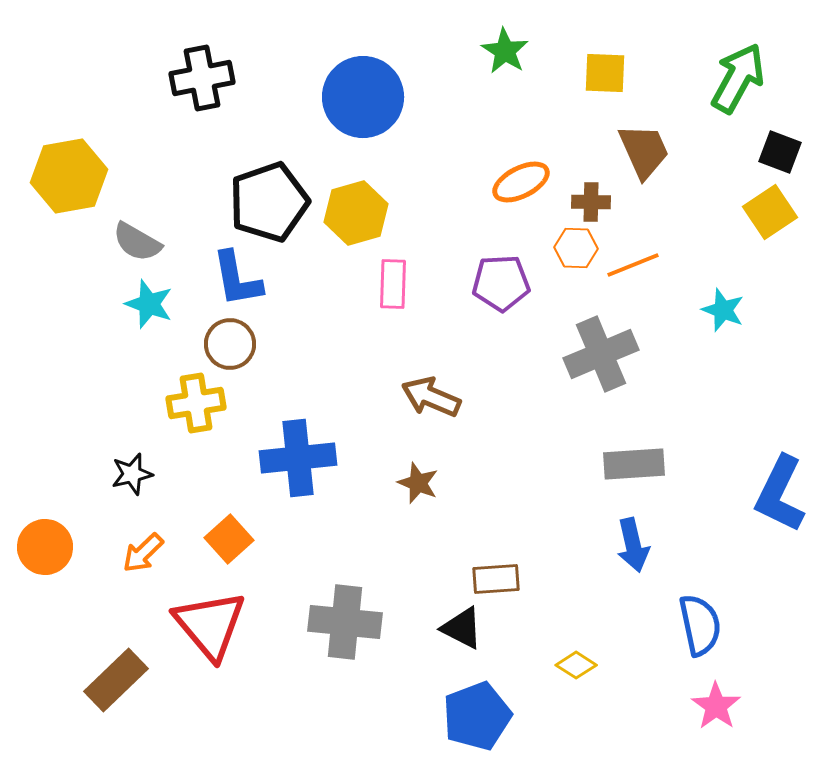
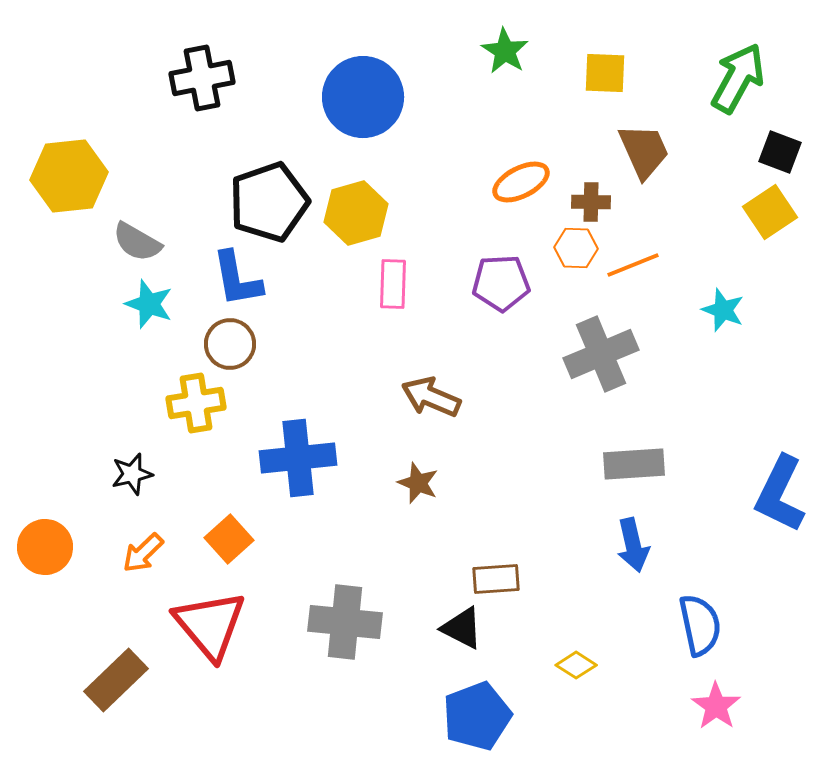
yellow hexagon at (69, 176): rotated 4 degrees clockwise
